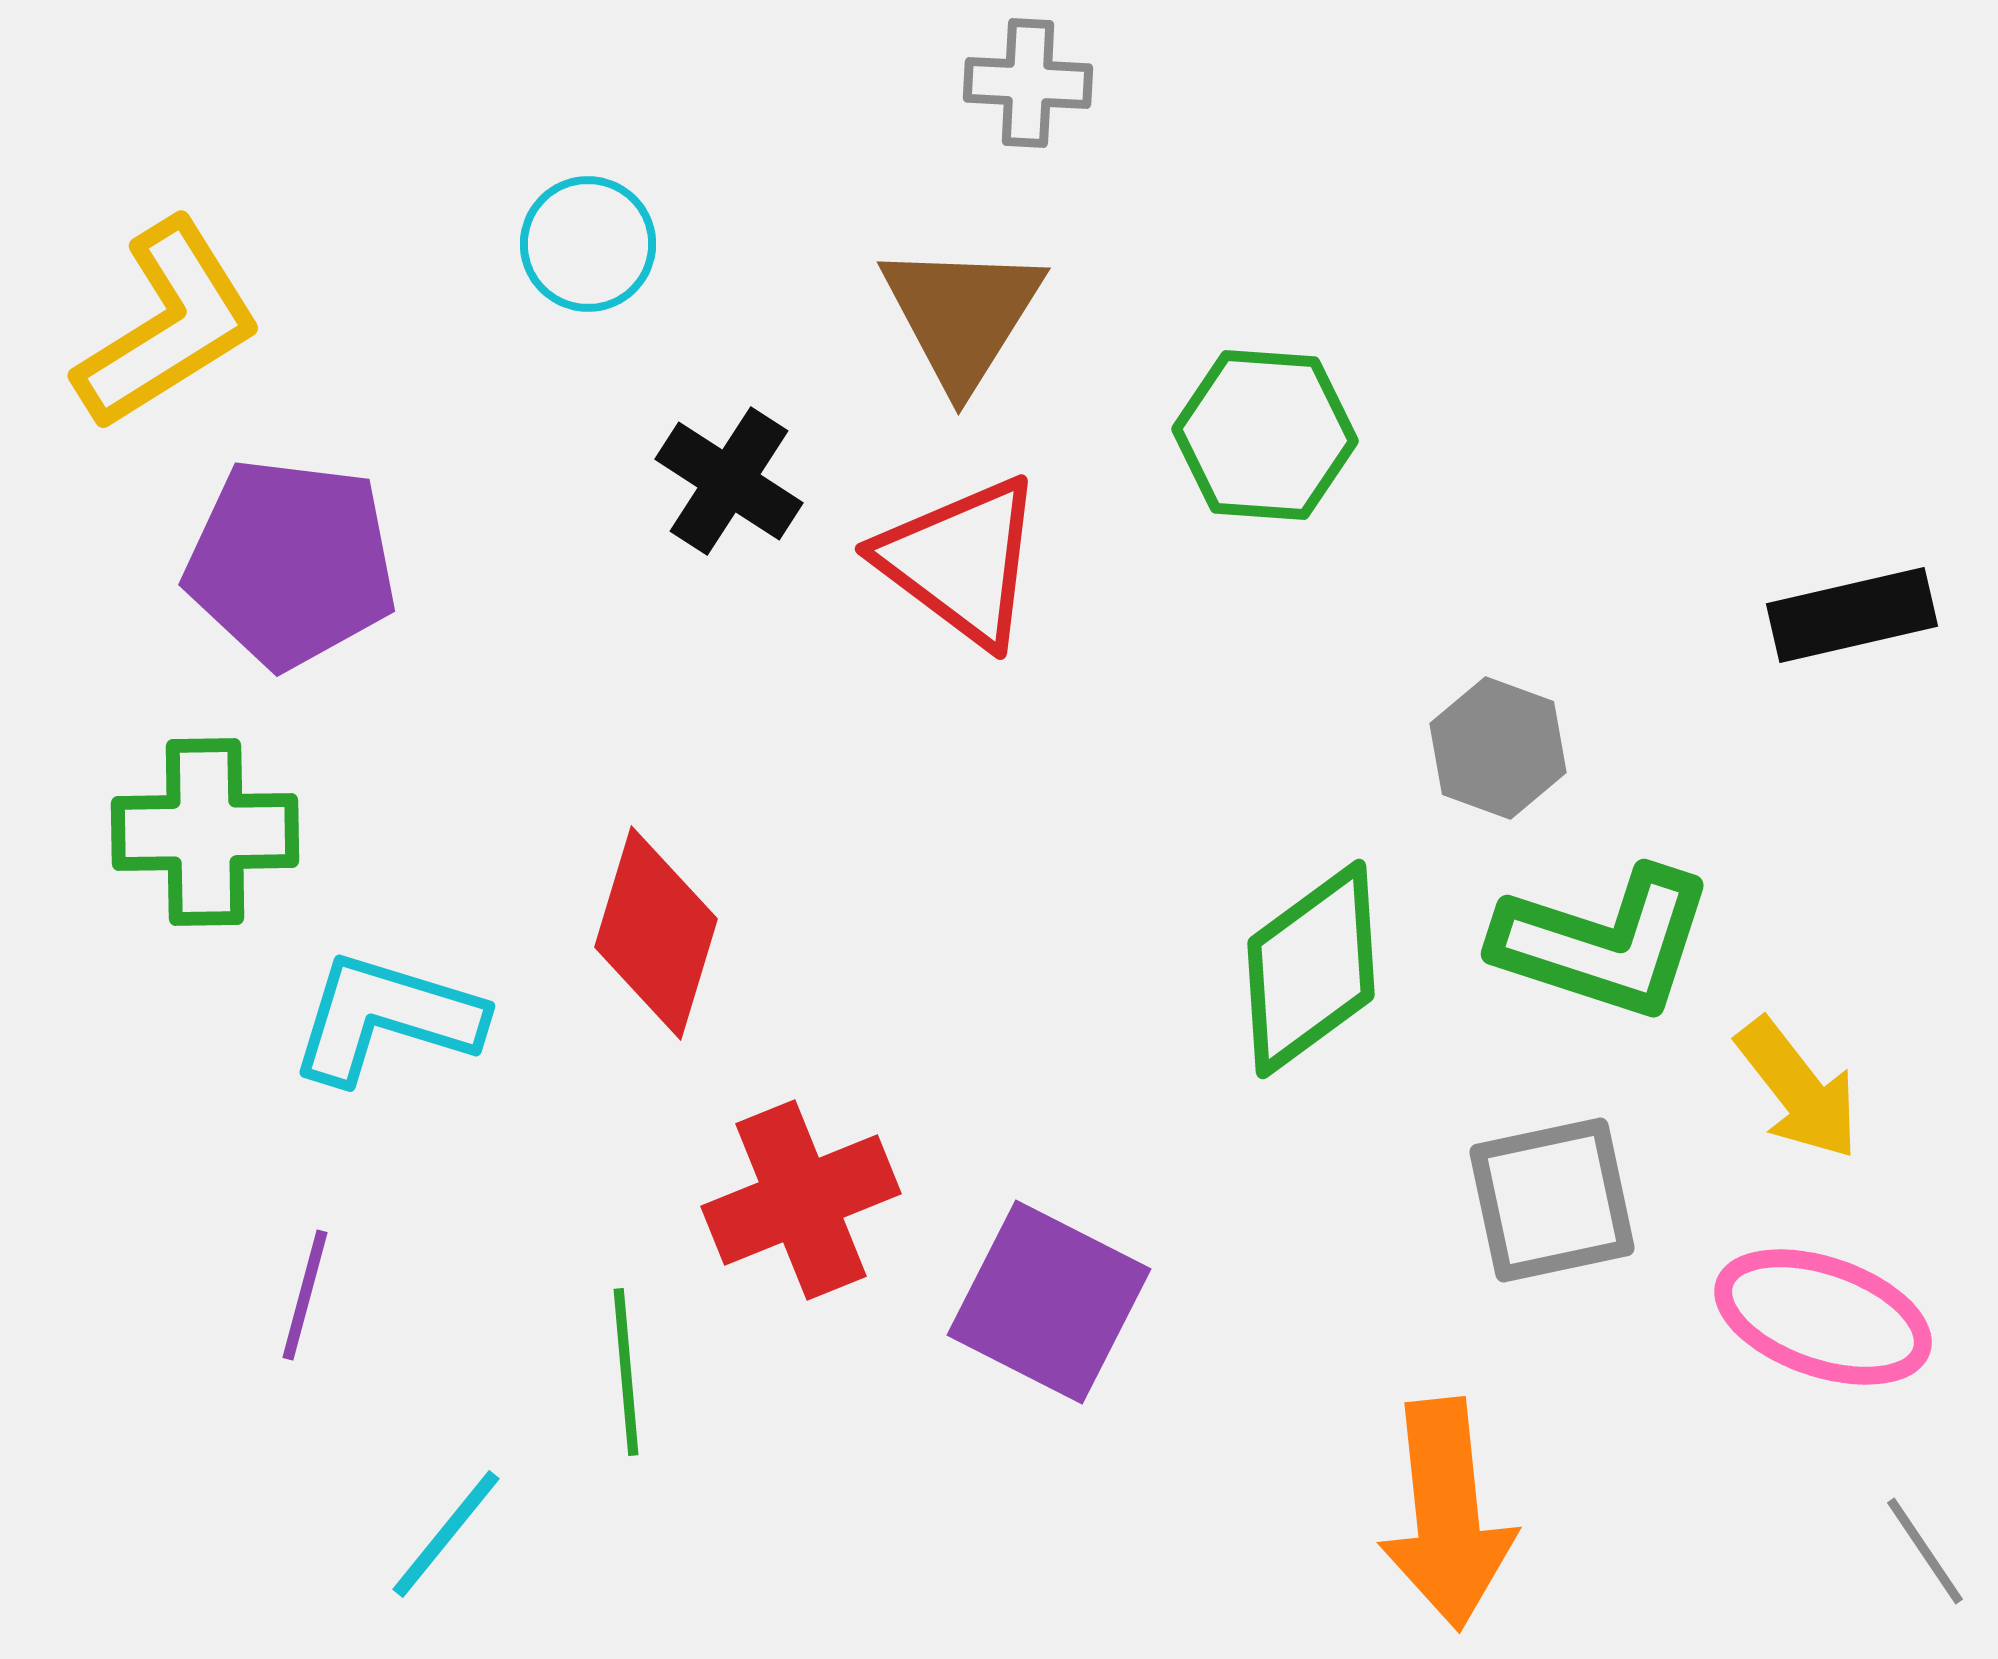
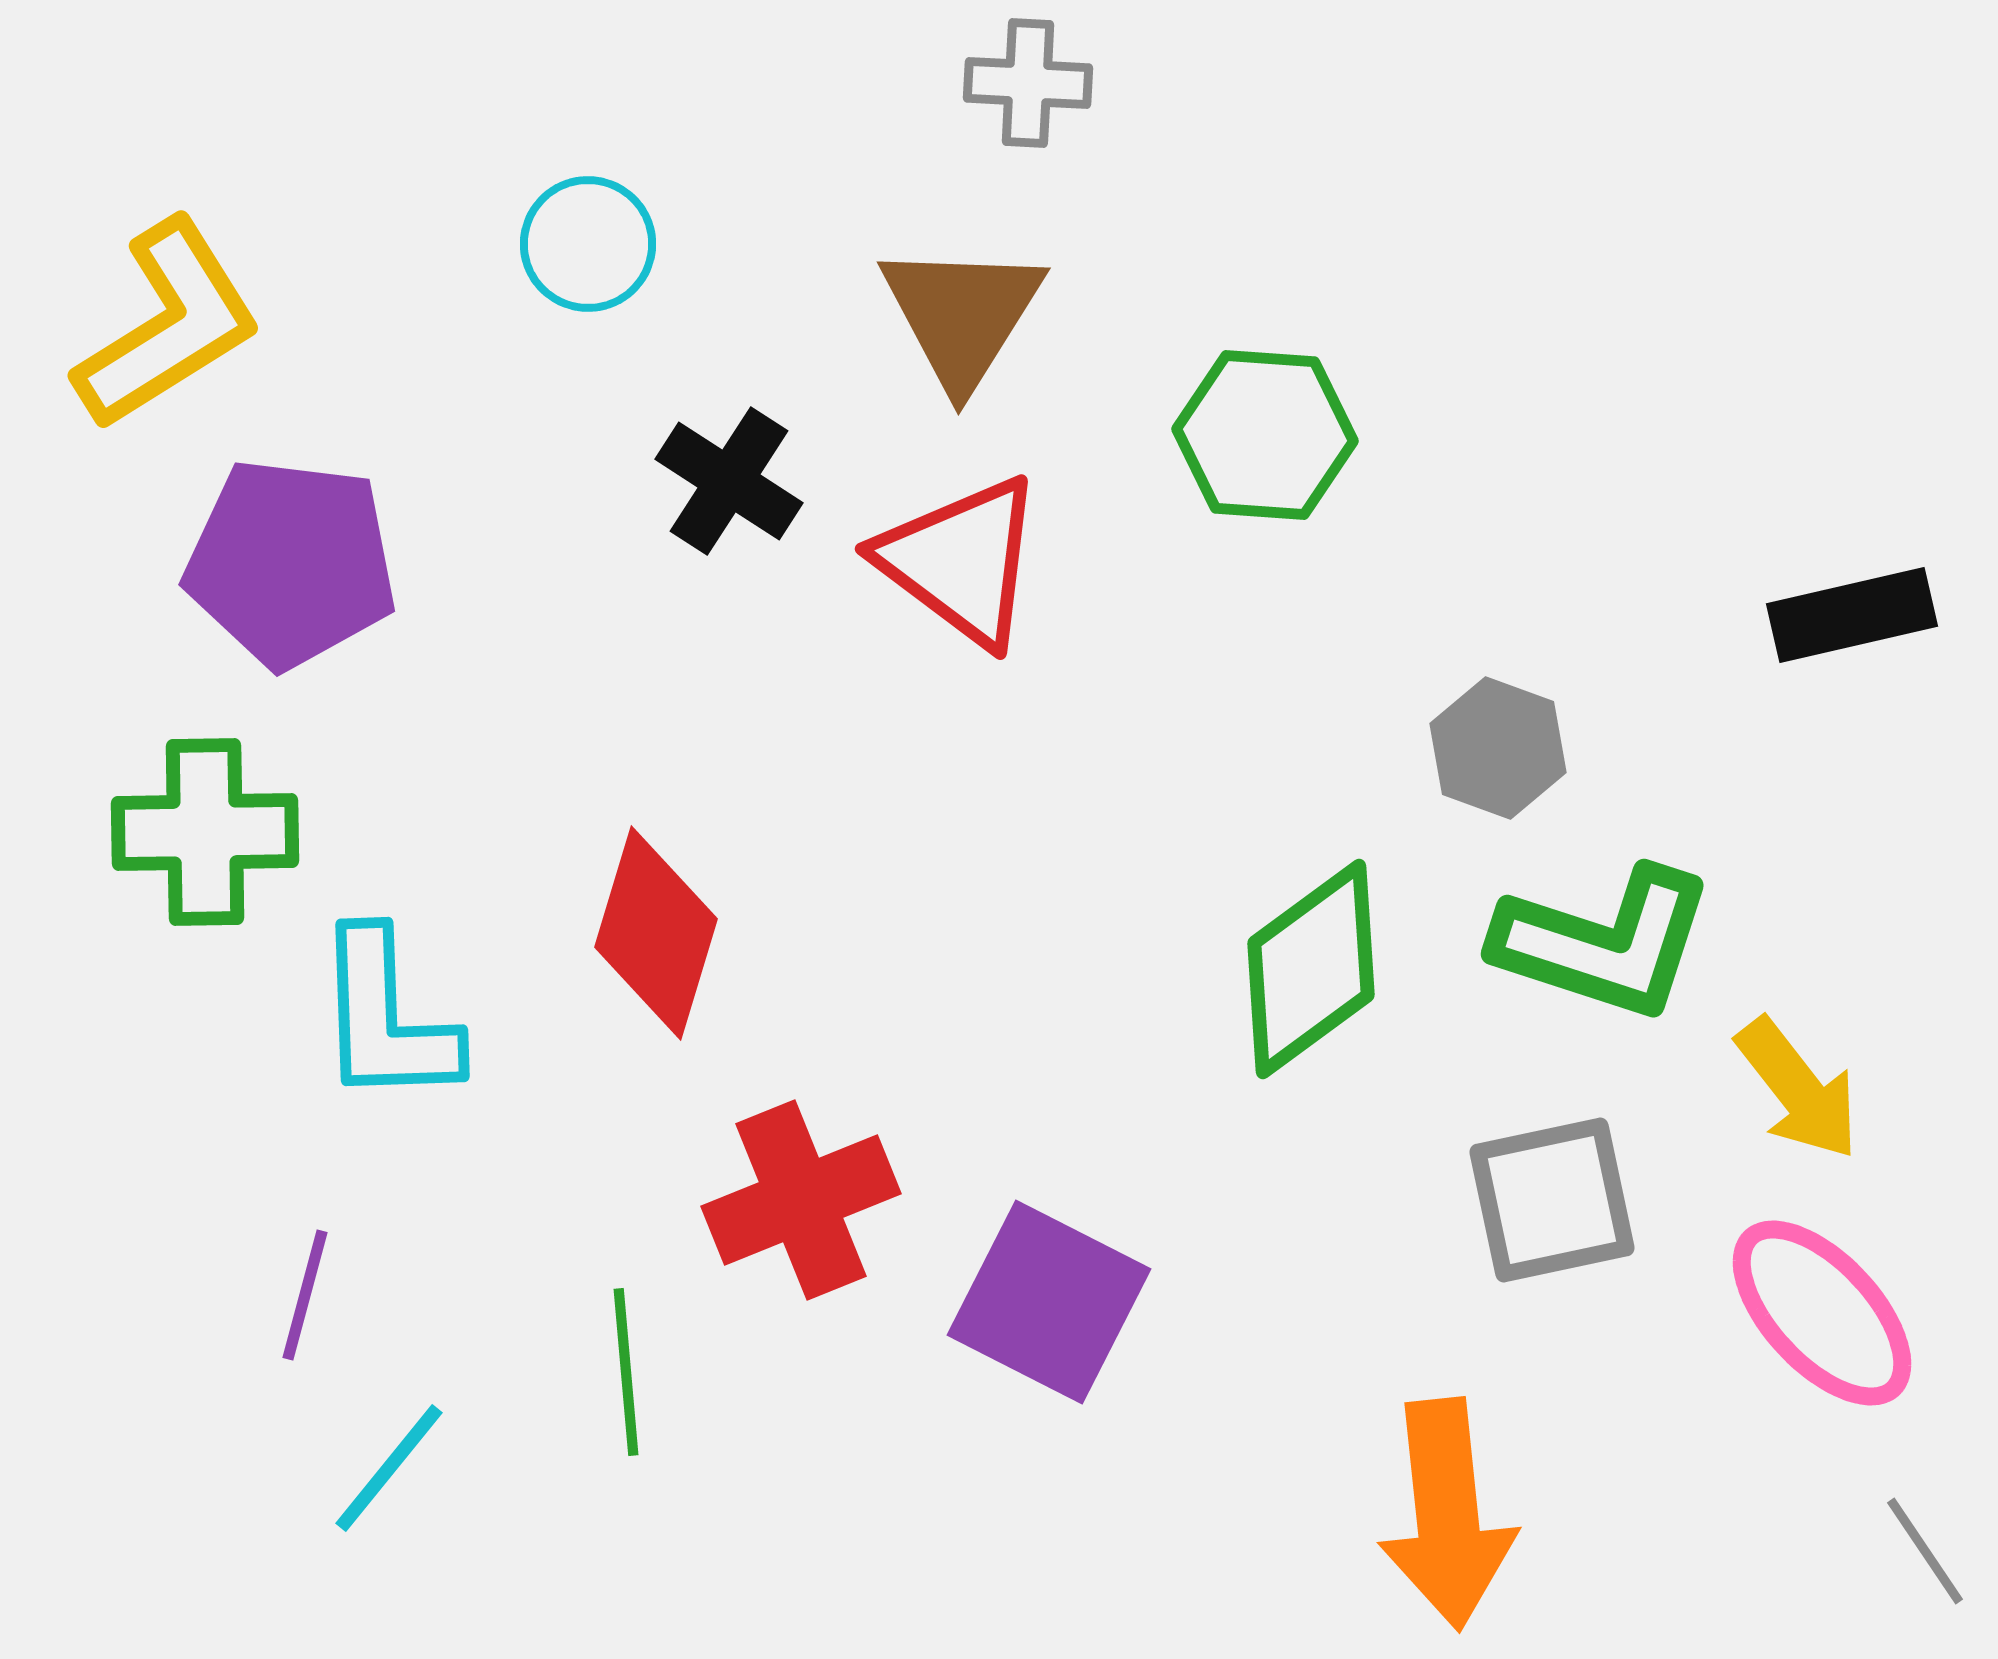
cyan L-shape: rotated 109 degrees counterclockwise
pink ellipse: moved 1 px left, 4 px up; rotated 28 degrees clockwise
cyan line: moved 57 px left, 66 px up
